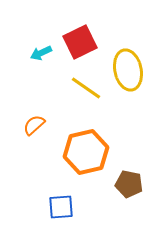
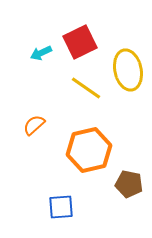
orange hexagon: moved 3 px right, 2 px up
